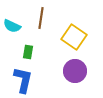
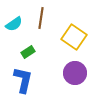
cyan semicircle: moved 2 px right, 2 px up; rotated 60 degrees counterclockwise
green rectangle: rotated 48 degrees clockwise
purple circle: moved 2 px down
